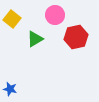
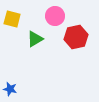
pink circle: moved 1 px down
yellow square: rotated 24 degrees counterclockwise
